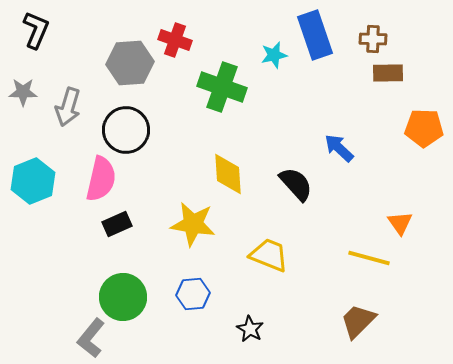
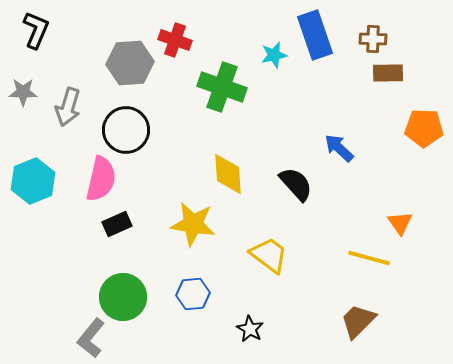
yellow trapezoid: rotated 15 degrees clockwise
